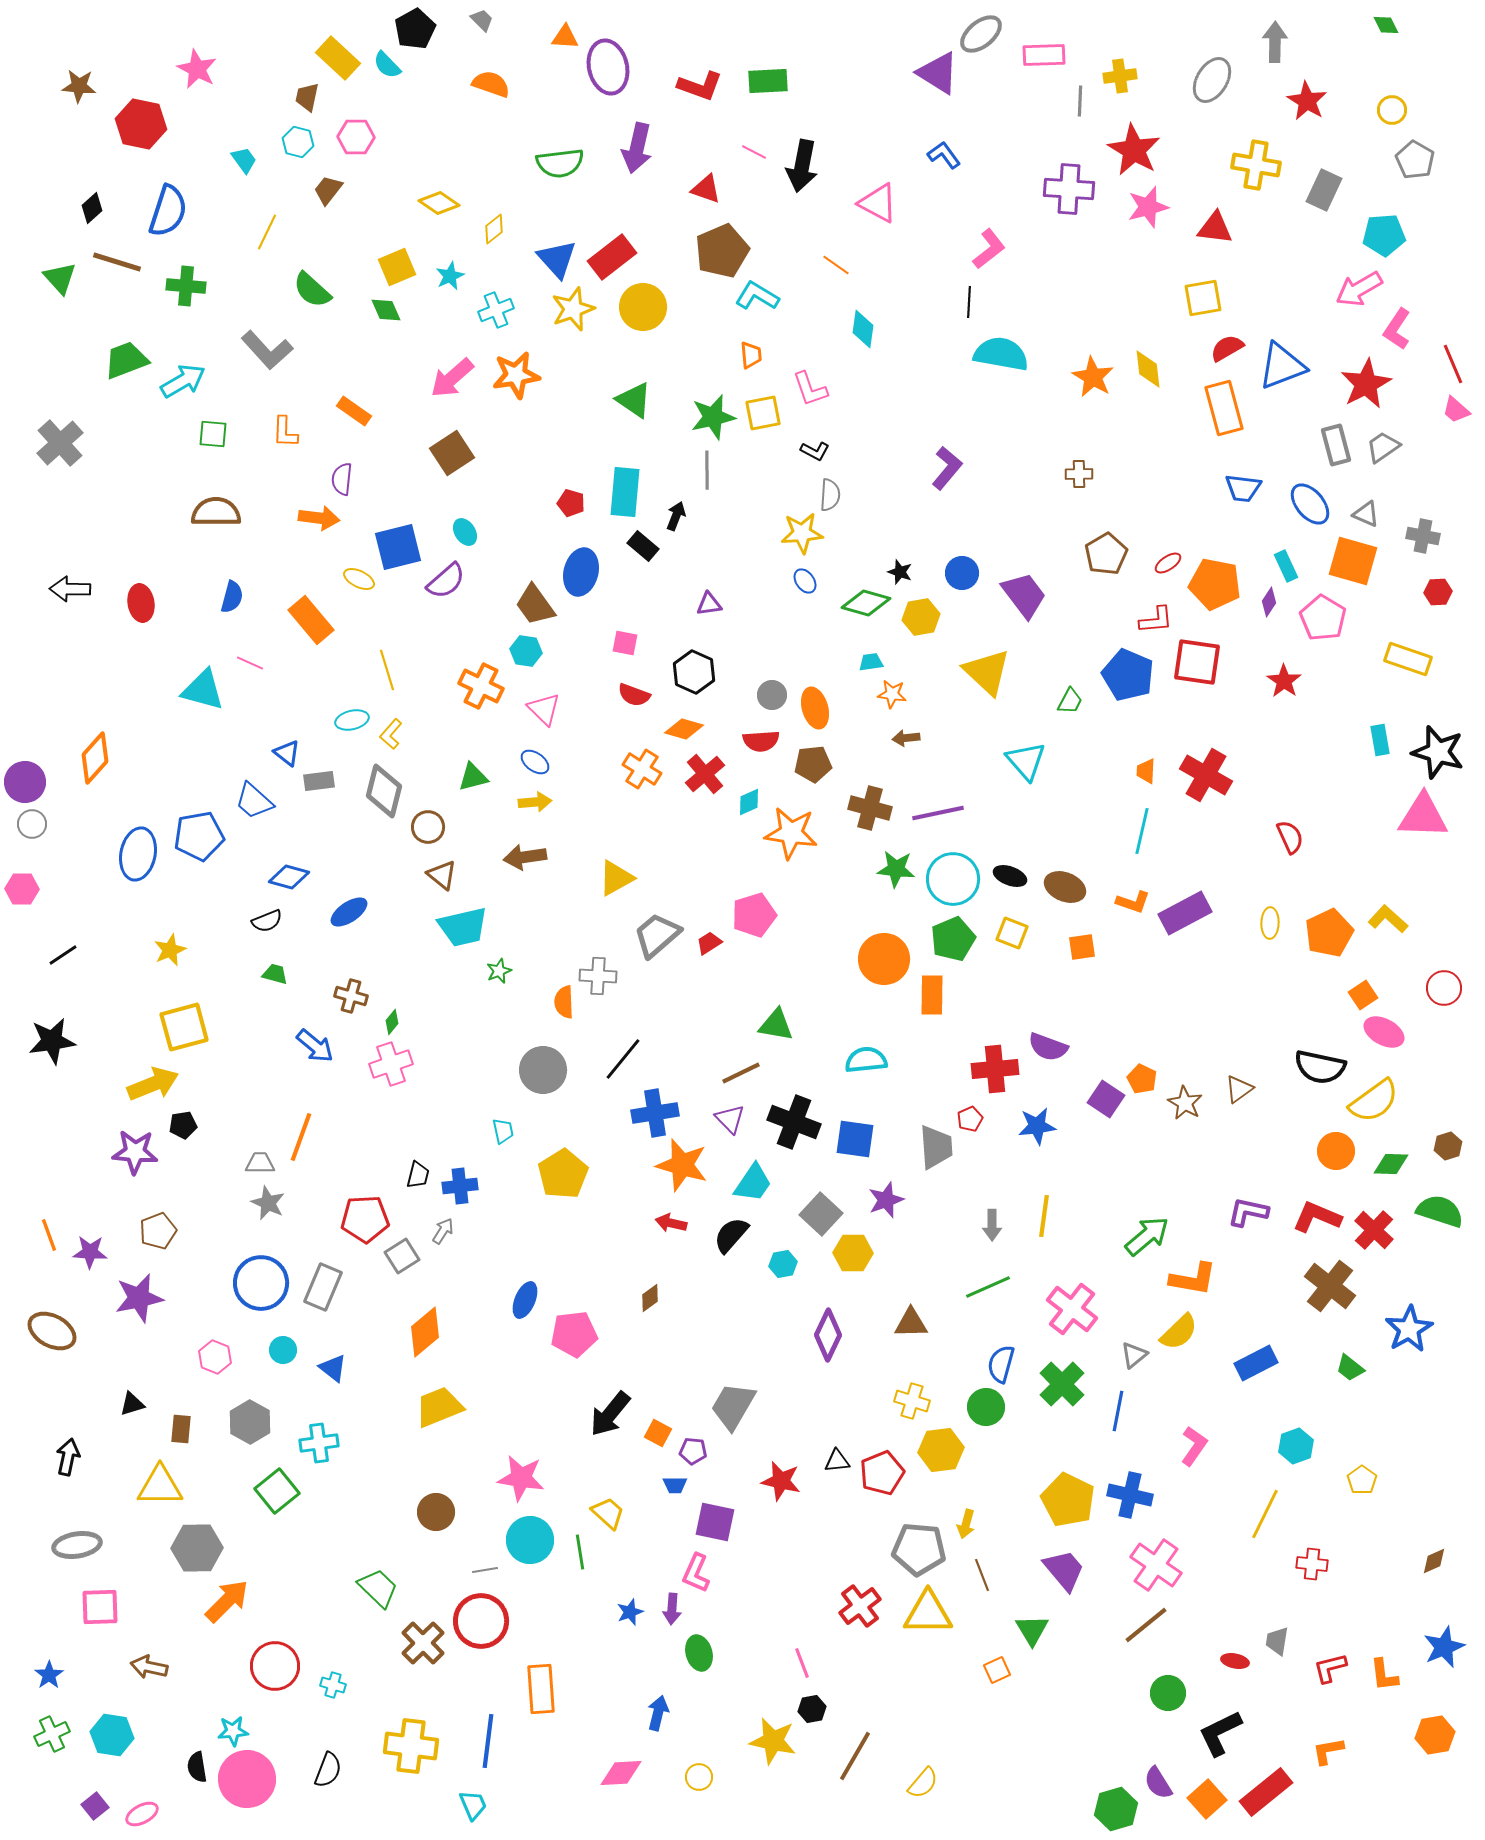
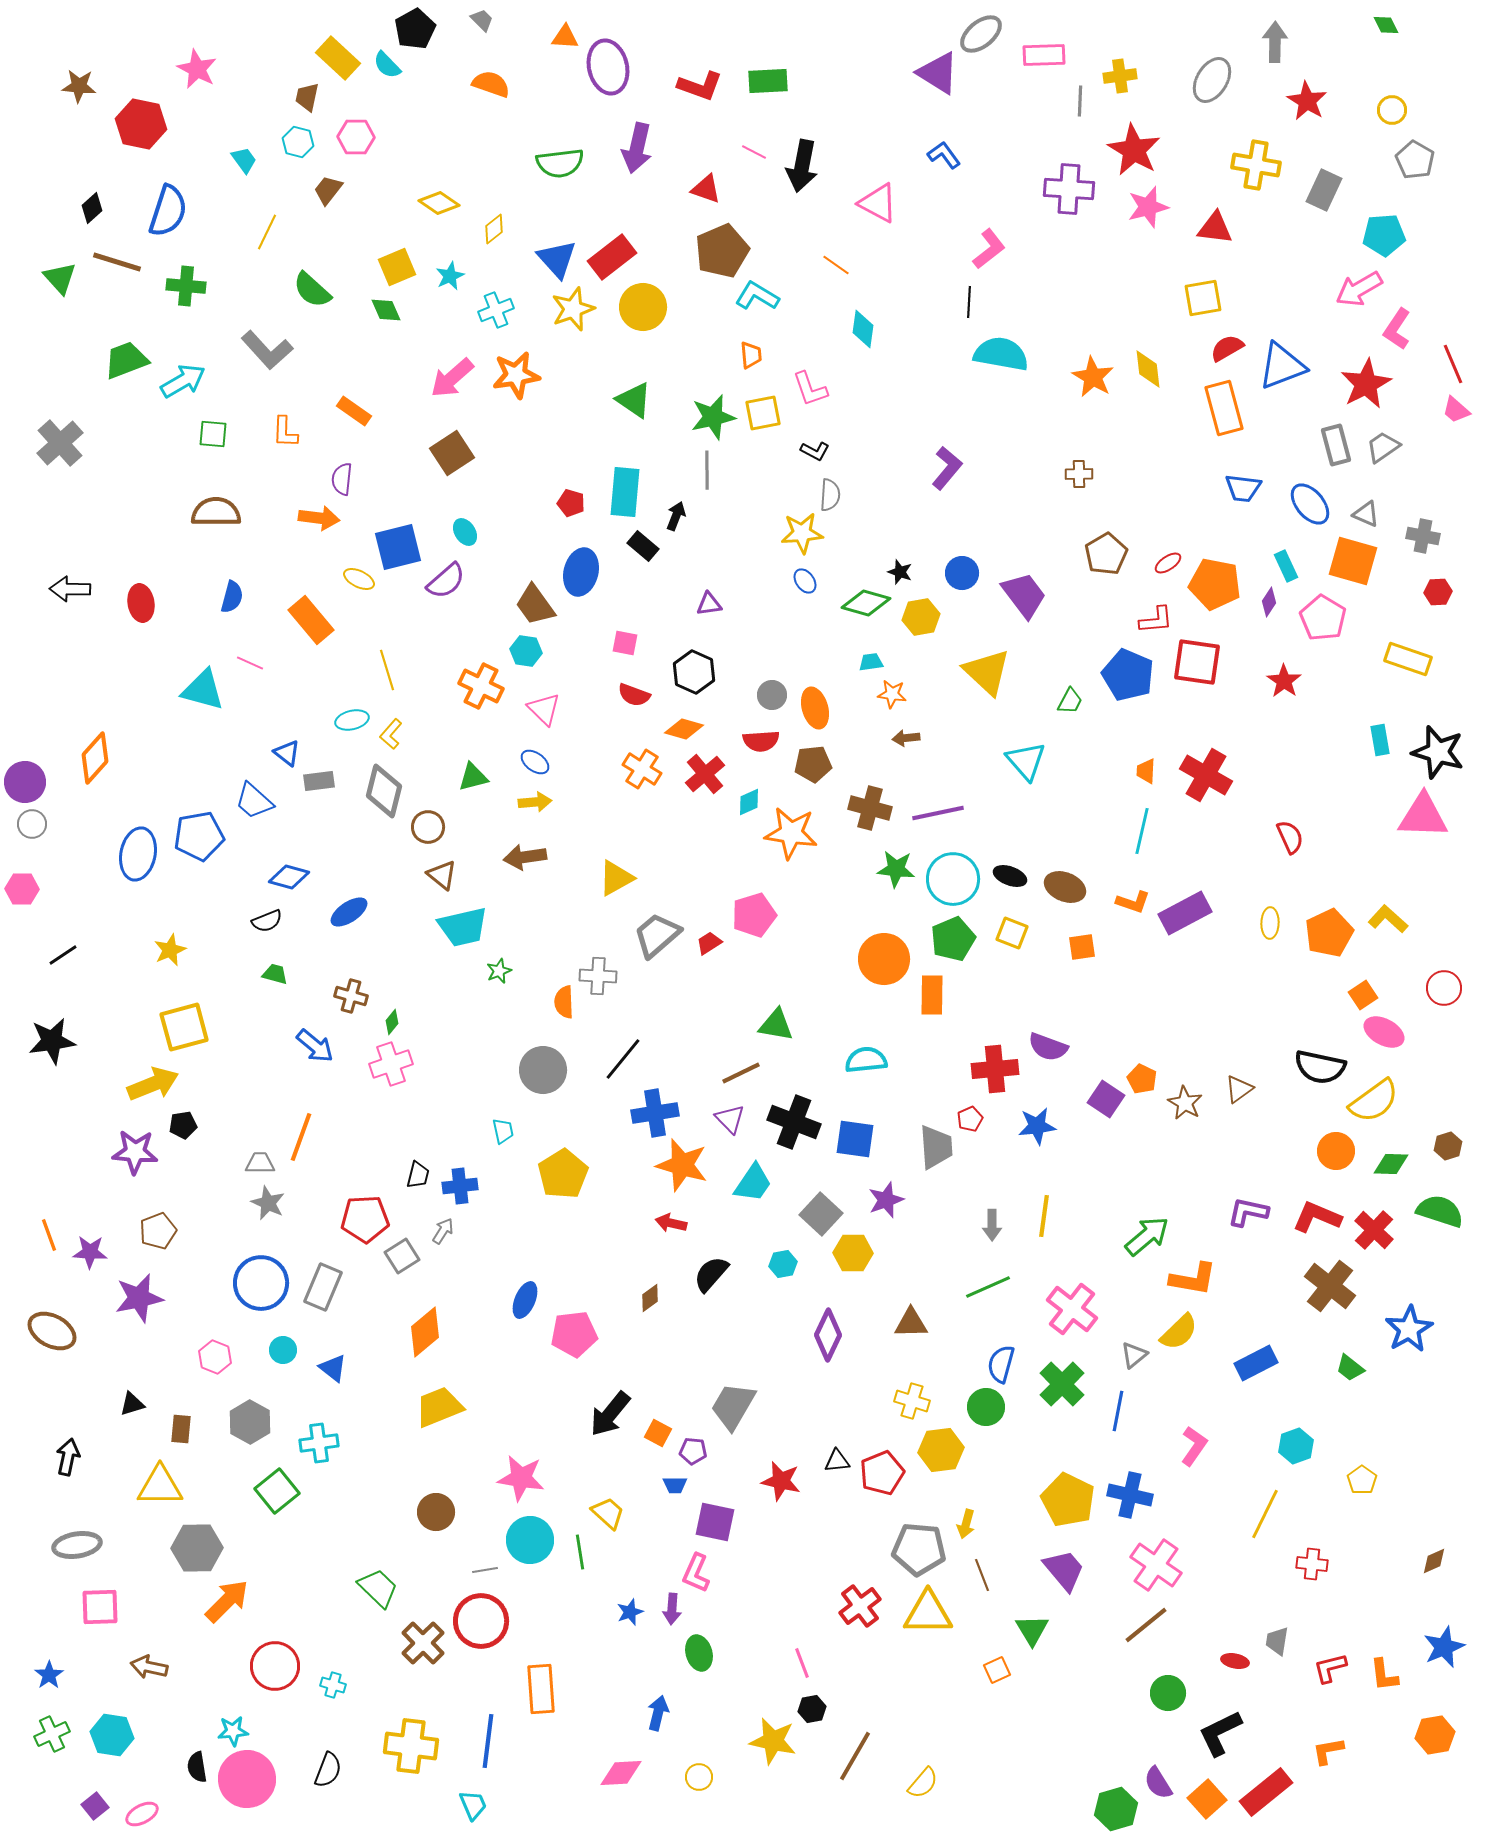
black semicircle at (731, 1235): moved 20 px left, 39 px down
